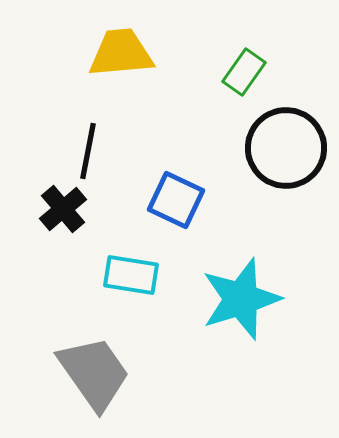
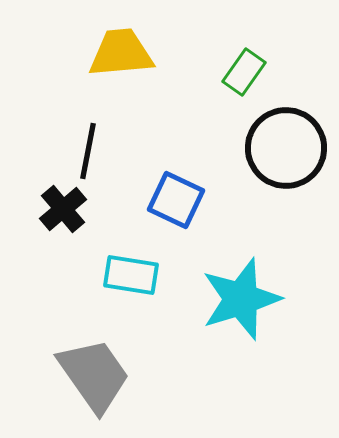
gray trapezoid: moved 2 px down
